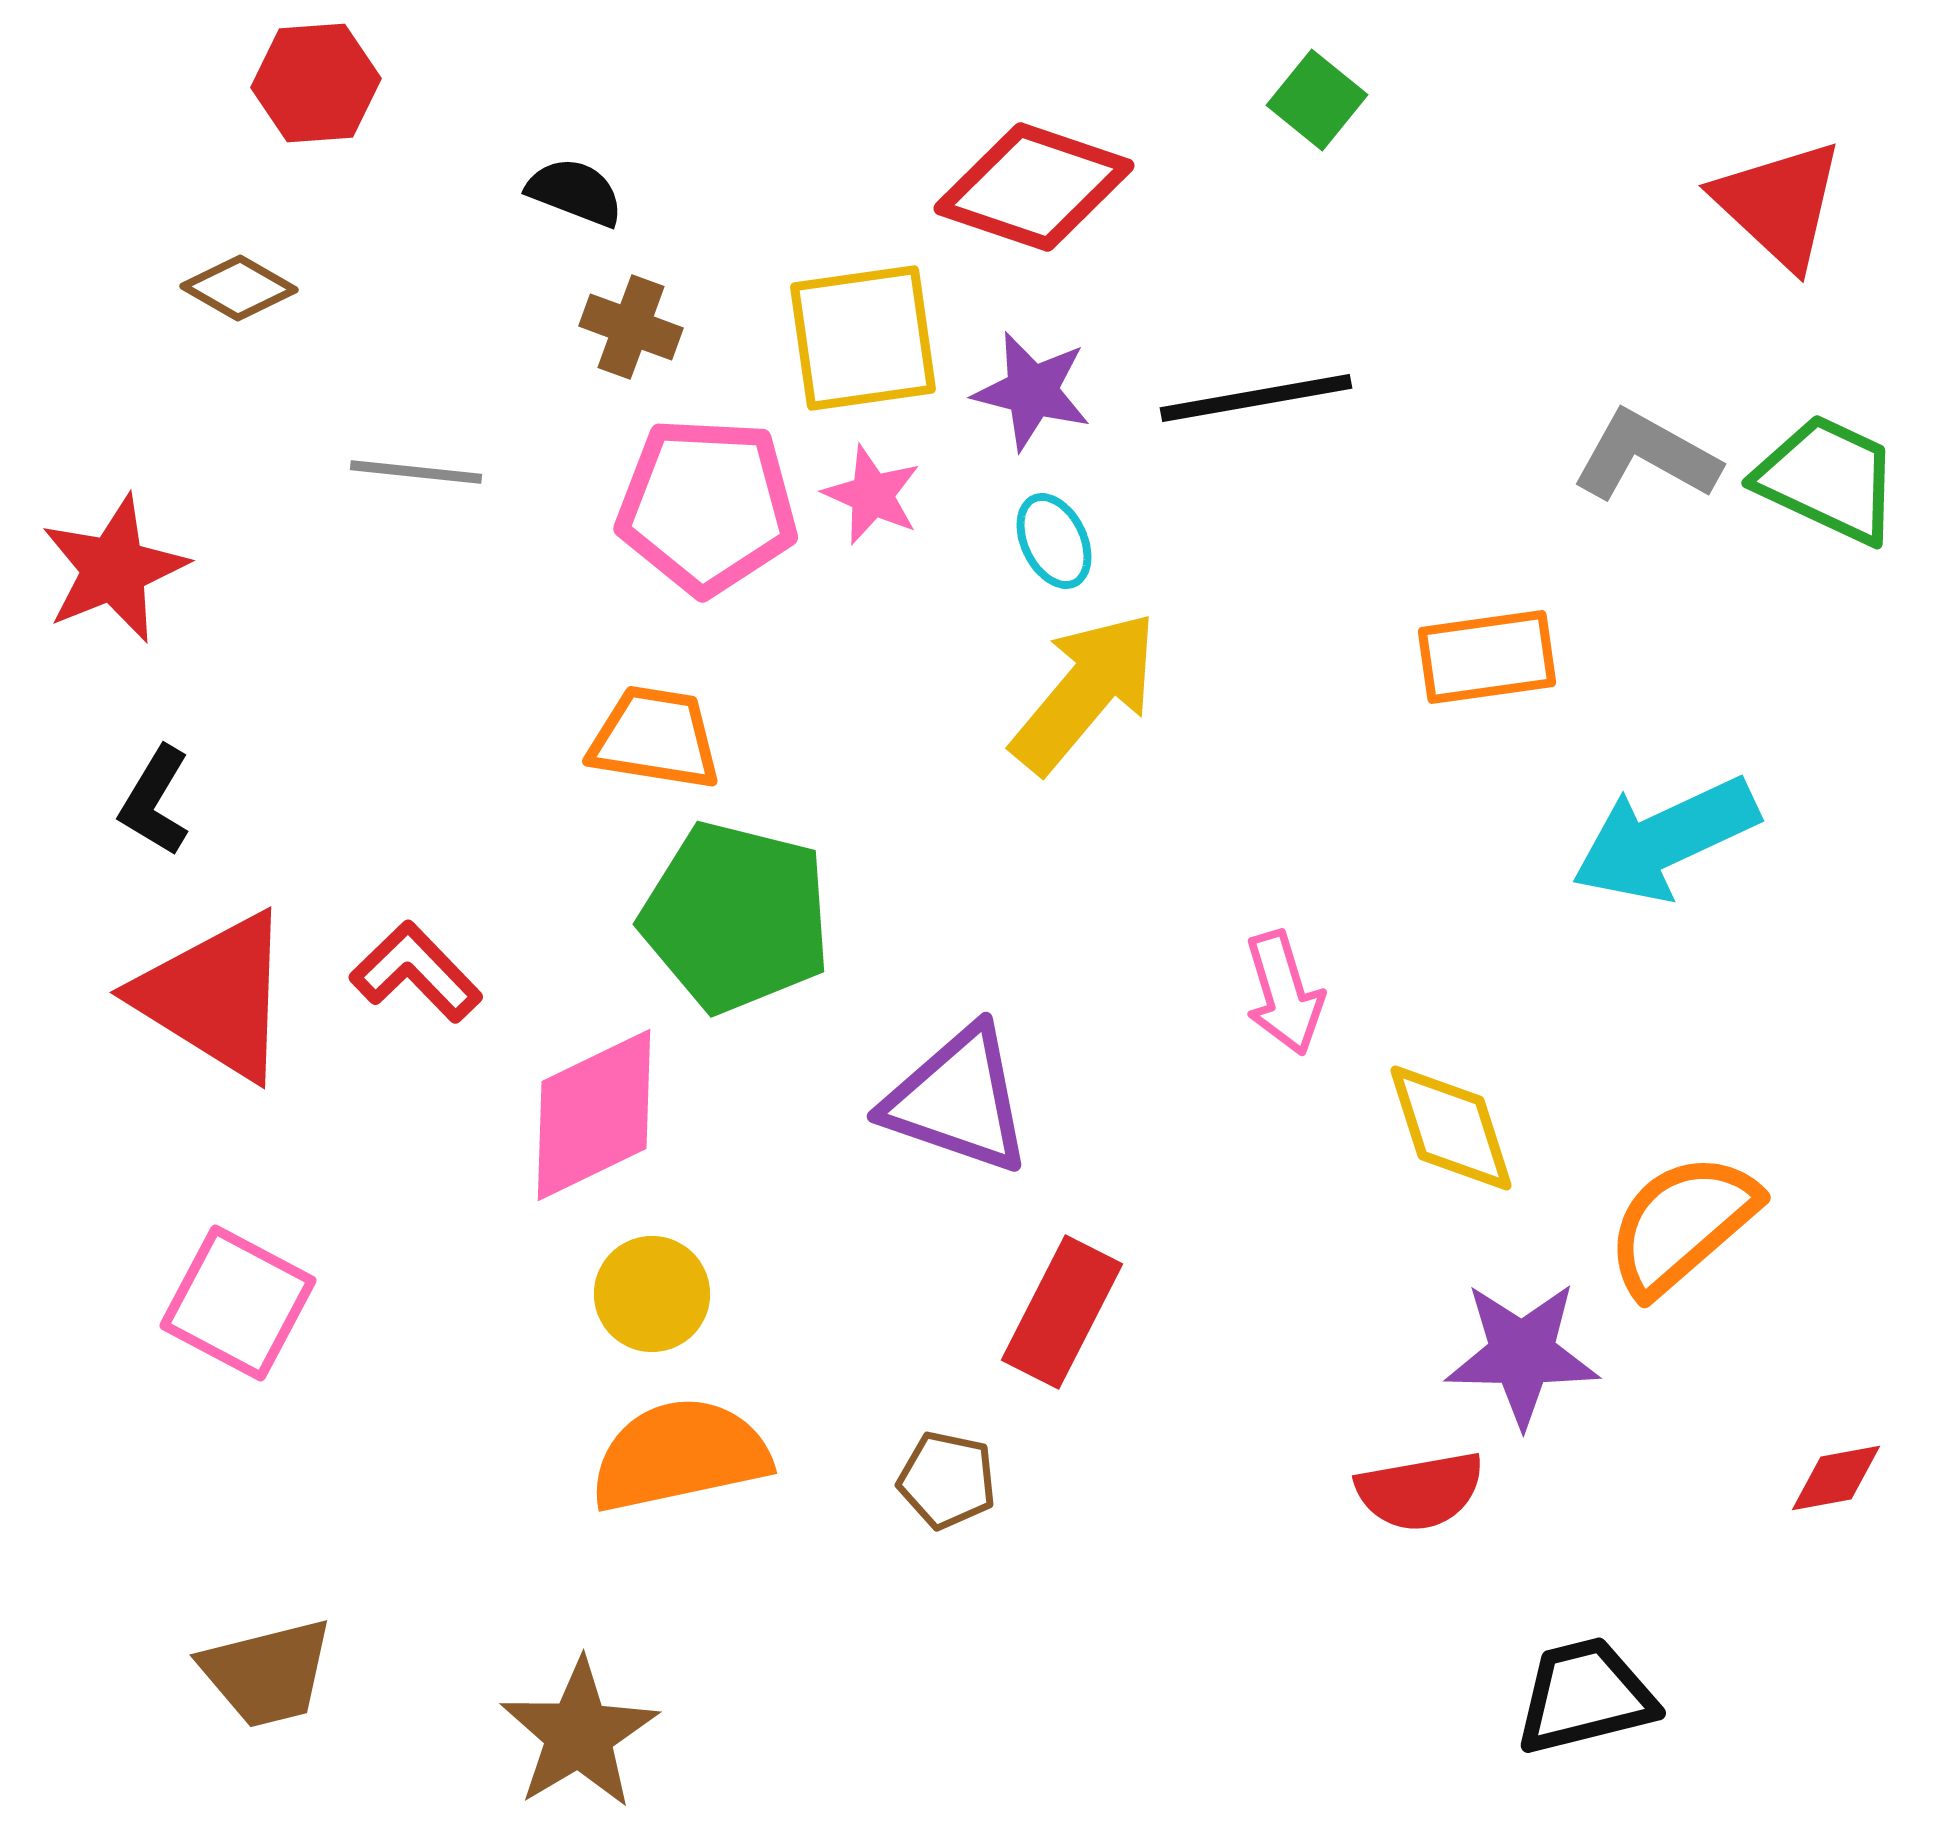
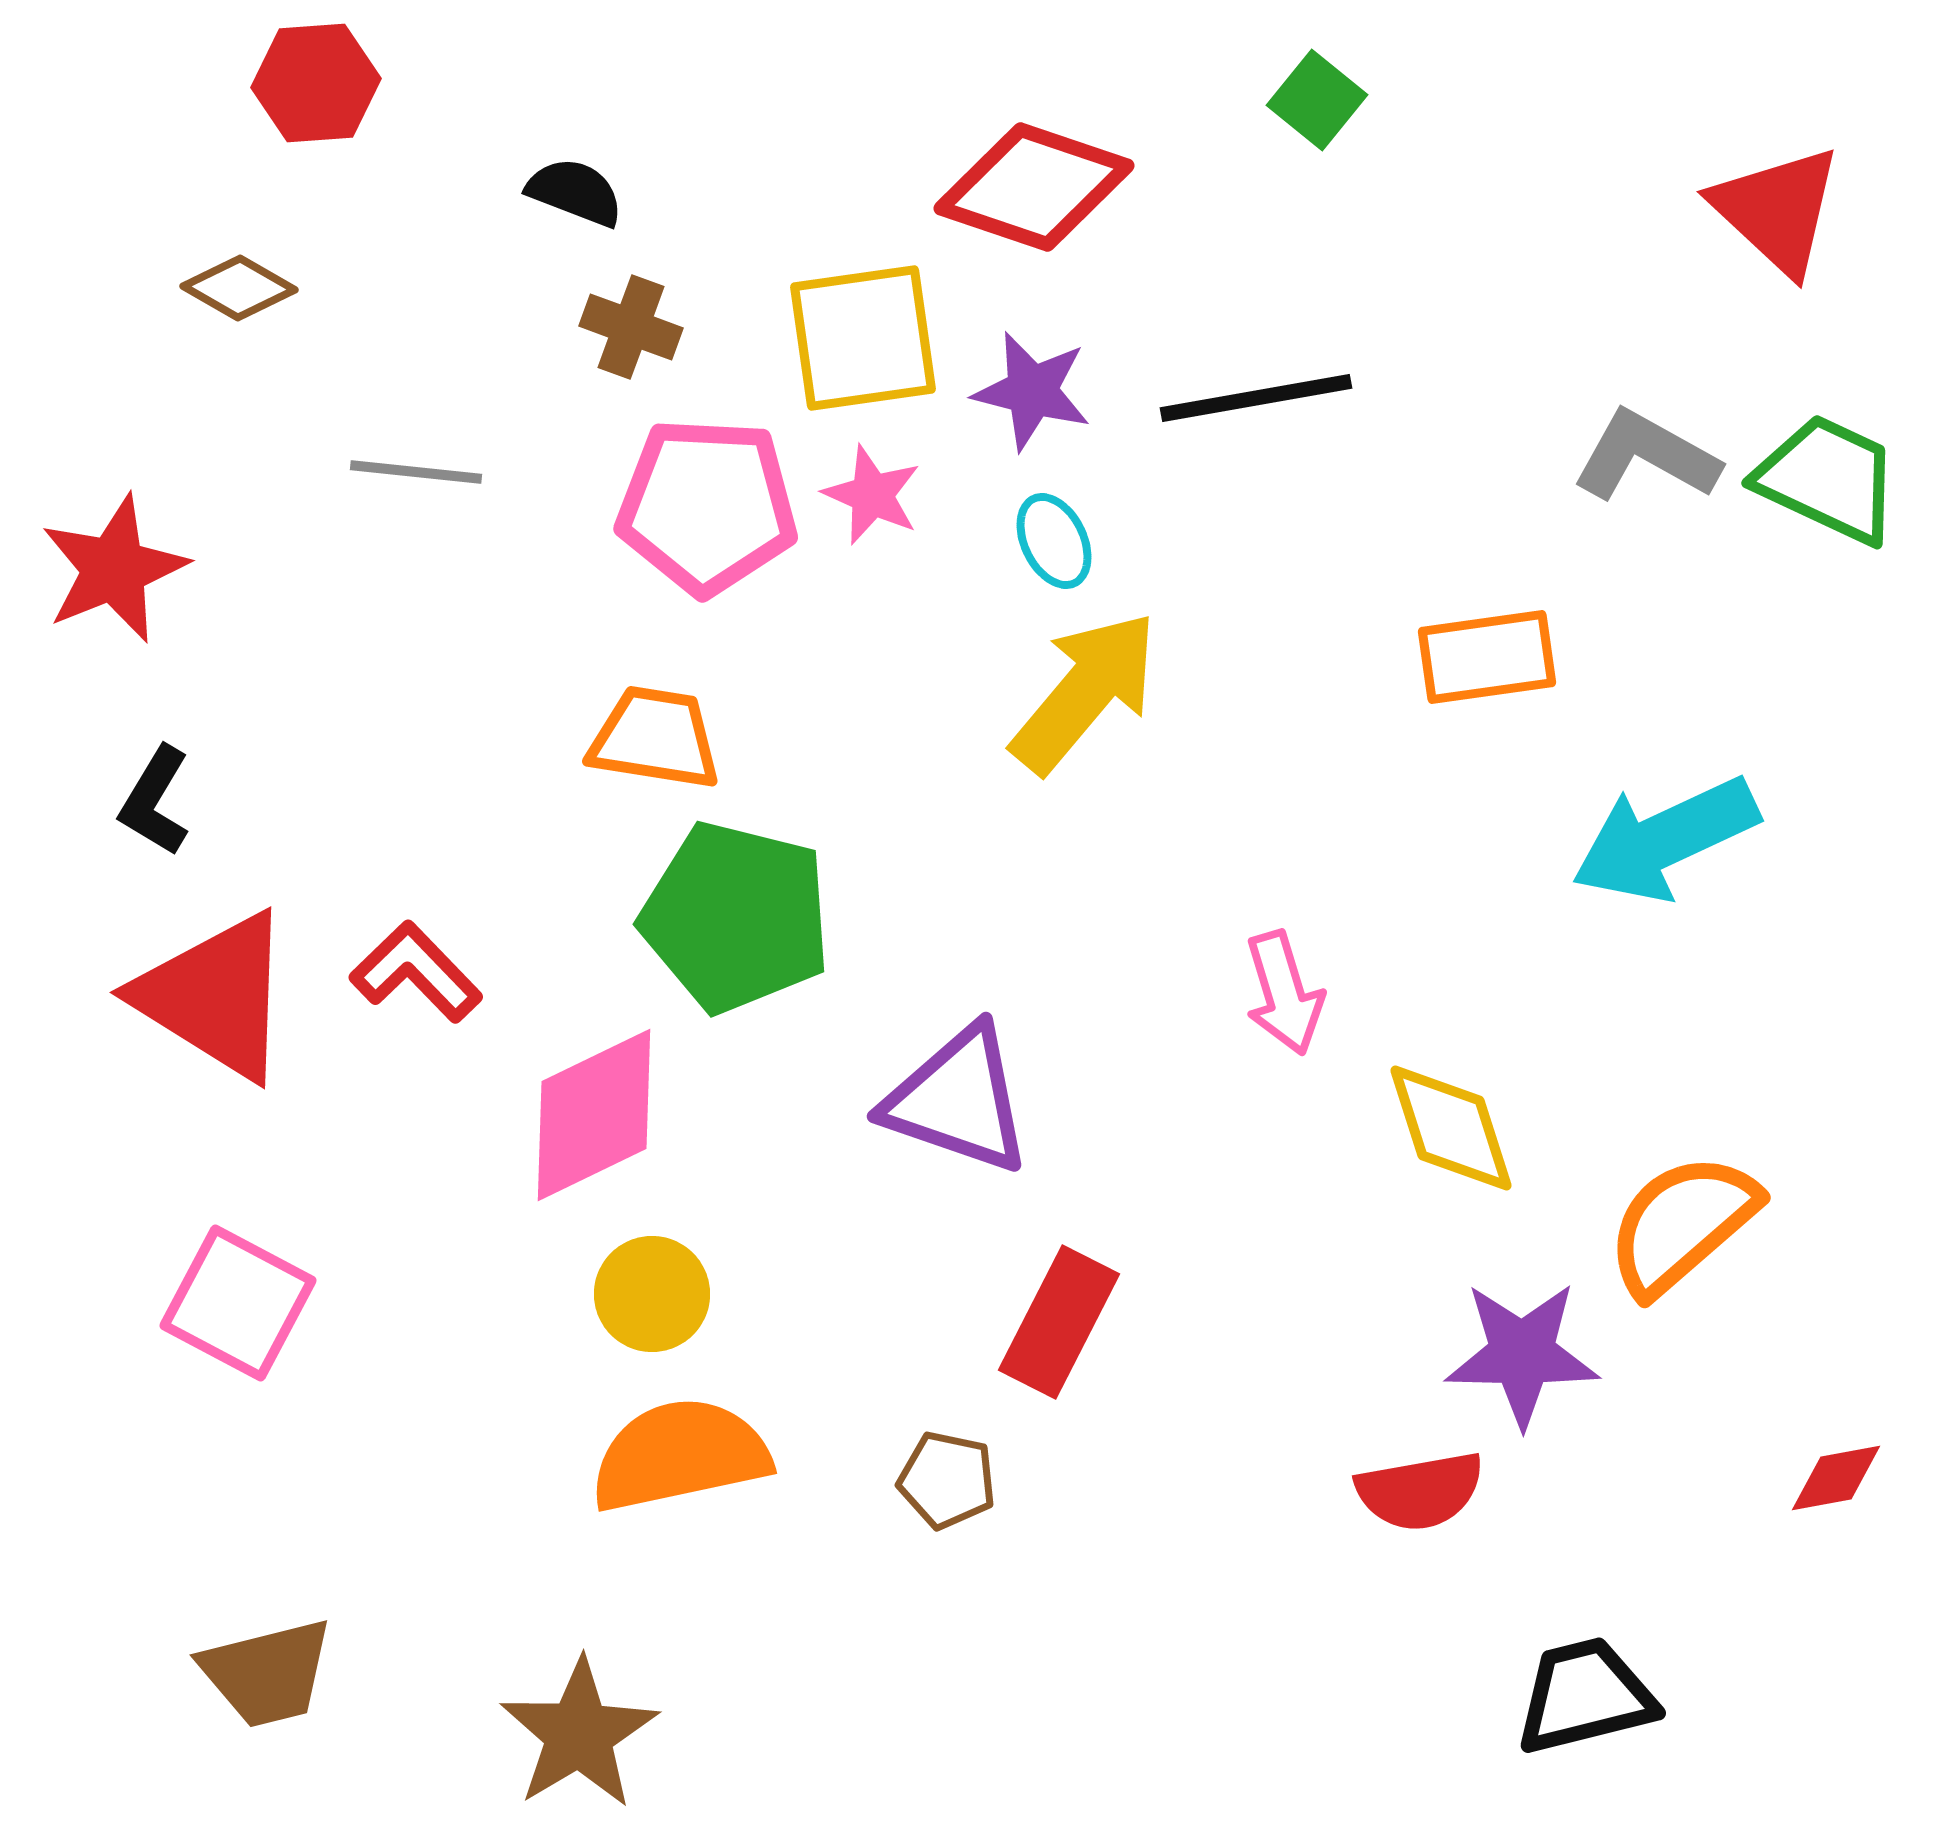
red triangle at (1779, 204): moved 2 px left, 6 px down
red rectangle at (1062, 1312): moved 3 px left, 10 px down
